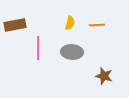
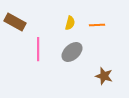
brown rectangle: moved 3 px up; rotated 40 degrees clockwise
pink line: moved 1 px down
gray ellipse: rotated 45 degrees counterclockwise
